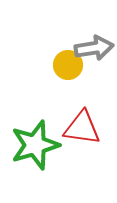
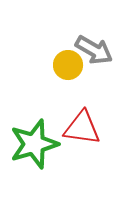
gray arrow: moved 2 px down; rotated 39 degrees clockwise
green star: moved 1 px left, 1 px up
